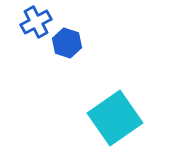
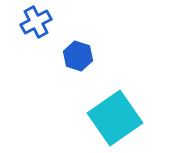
blue hexagon: moved 11 px right, 13 px down
